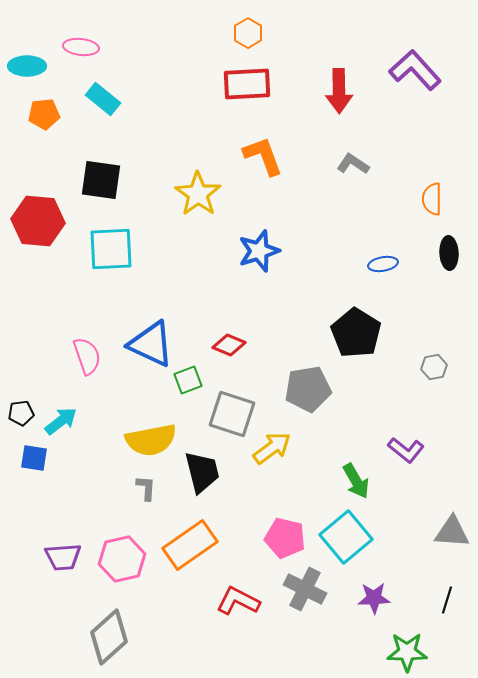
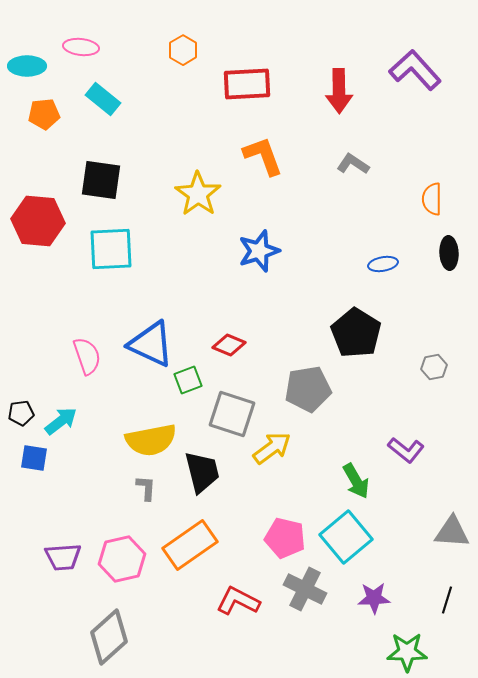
orange hexagon at (248, 33): moved 65 px left, 17 px down
